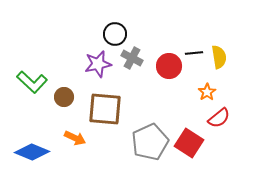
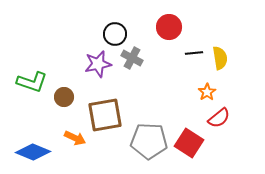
yellow semicircle: moved 1 px right, 1 px down
red circle: moved 39 px up
green L-shape: rotated 24 degrees counterclockwise
brown square: moved 6 px down; rotated 15 degrees counterclockwise
gray pentagon: moved 1 px left, 1 px up; rotated 27 degrees clockwise
blue diamond: moved 1 px right
